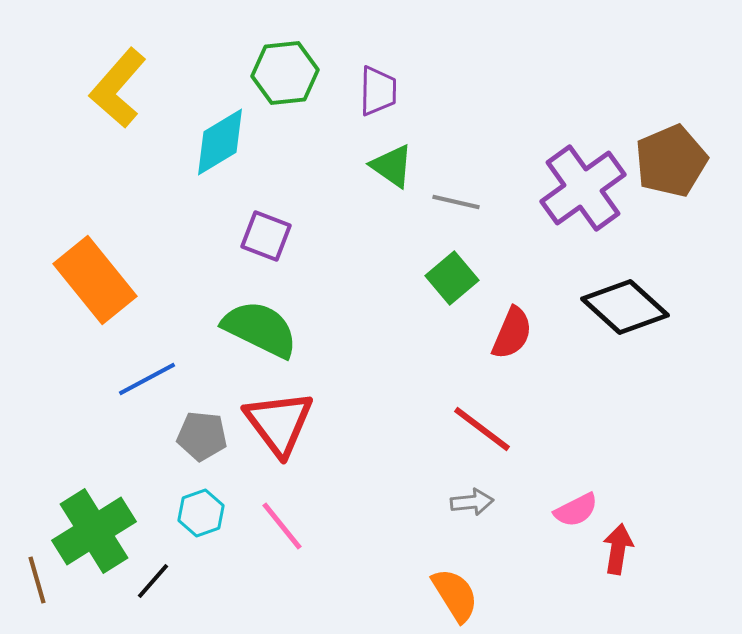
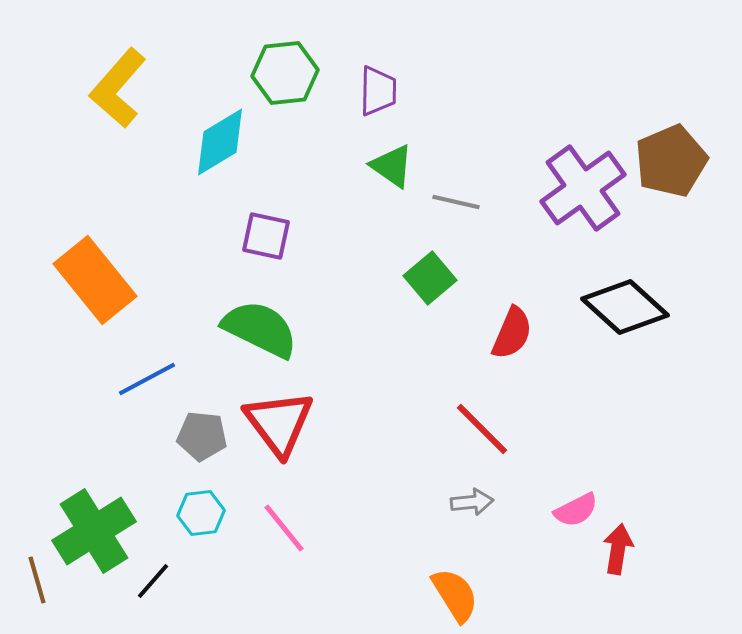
purple square: rotated 9 degrees counterclockwise
green square: moved 22 px left
red line: rotated 8 degrees clockwise
cyan hexagon: rotated 12 degrees clockwise
pink line: moved 2 px right, 2 px down
